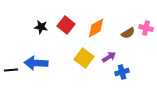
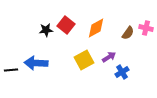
black star: moved 5 px right, 3 px down; rotated 16 degrees counterclockwise
brown semicircle: rotated 24 degrees counterclockwise
yellow square: moved 2 px down; rotated 24 degrees clockwise
blue cross: rotated 16 degrees counterclockwise
